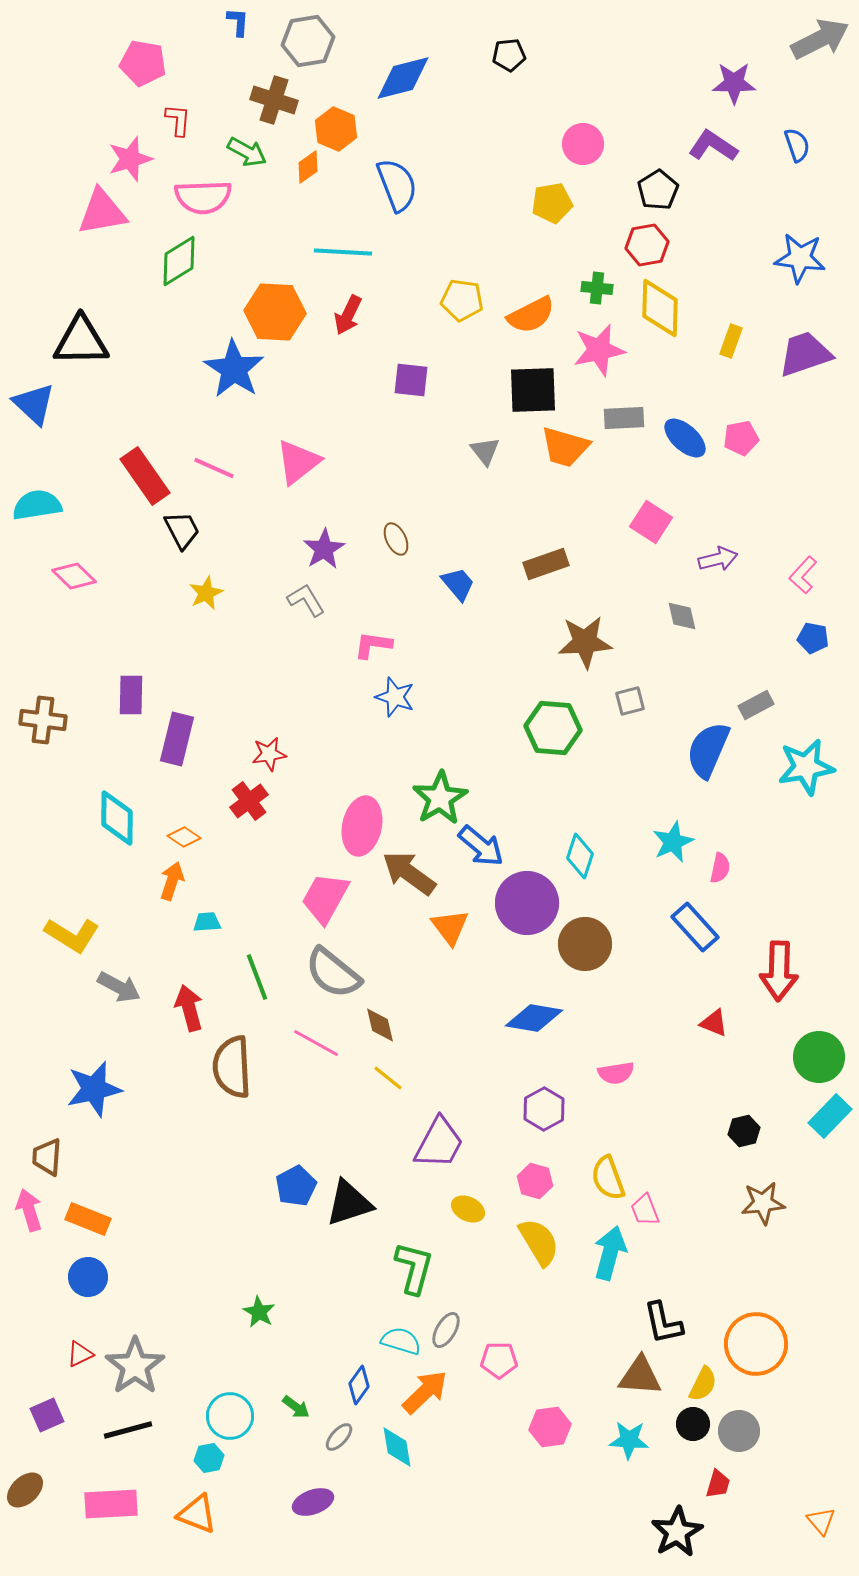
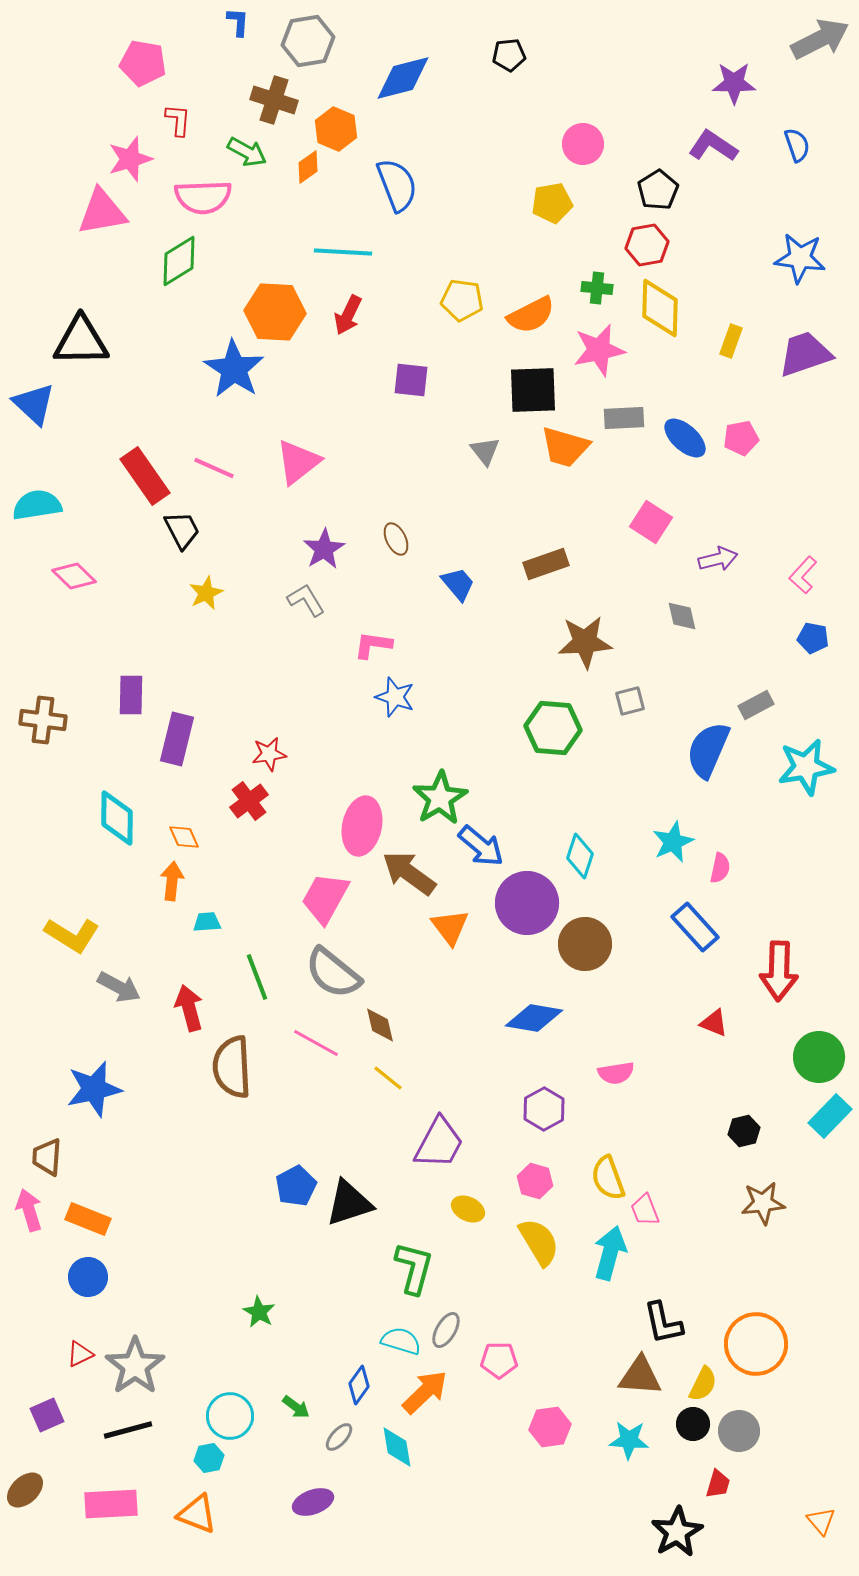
orange diamond at (184, 837): rotated 32 degrees clockwise
orange arrow at (172, 881): rotated 12 degrees counterclockwise
